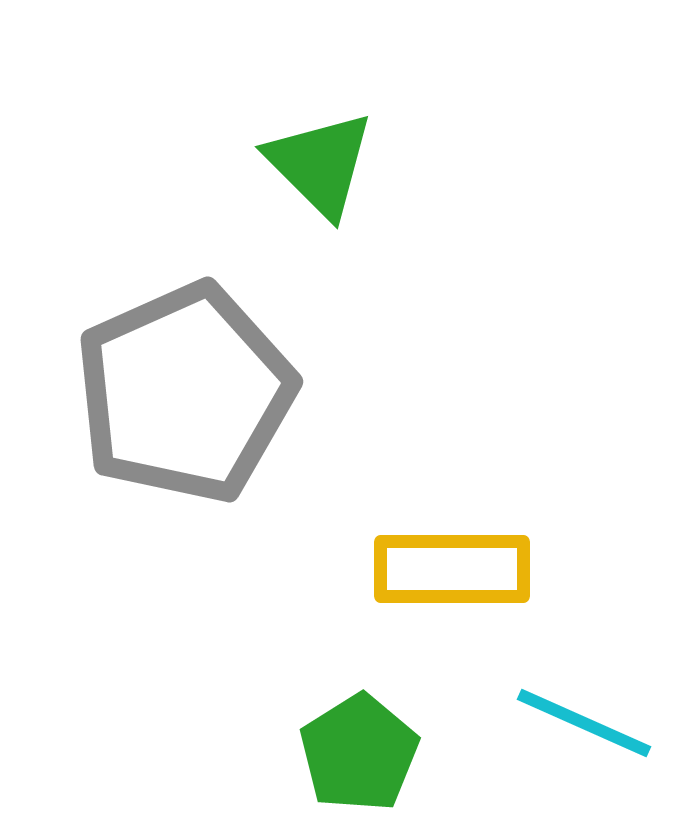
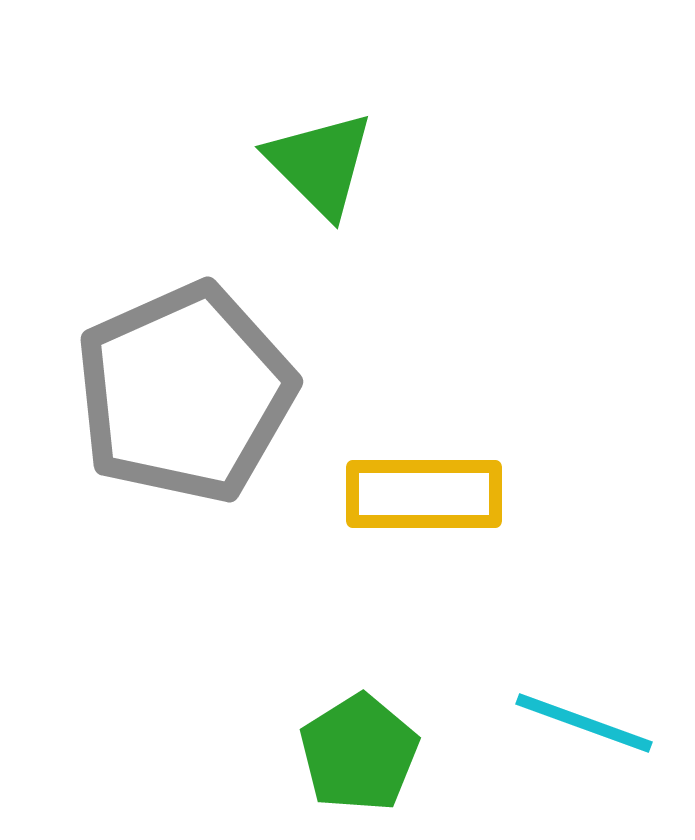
yellow rectangle: moved 28 px left, 75 px up
cyan line: rotated 4 degrees counterclockwise
